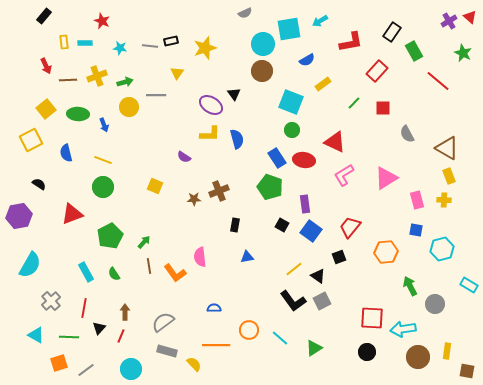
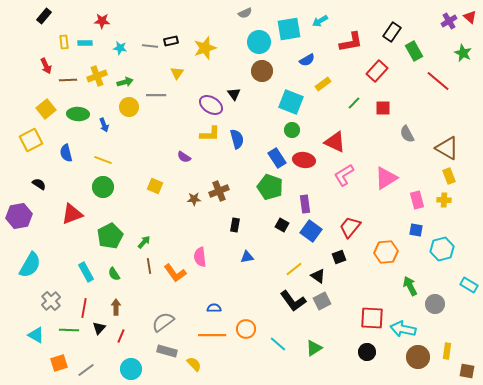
red star at (102, 21): rotated 21 degrees counterclockwise
cyan circle at (263, 44): moved 4 px left, 2 px up
brown arrow at (125, 312): moved 9 px left, 5 px up
cyan arrow at (403, 329): rotated 20 degrees clockwise
orange circle at (249, 330): moved 3 px left, 1 px up
green line at (69, 337): moved 7 px up
cyan line at (280, 338): moved 2 px left, 6 px down
orange line at (216, 345): moved 4 px left, 10 px up
